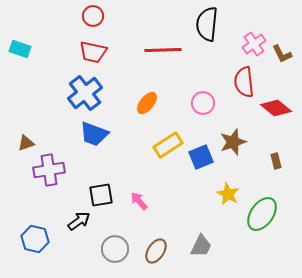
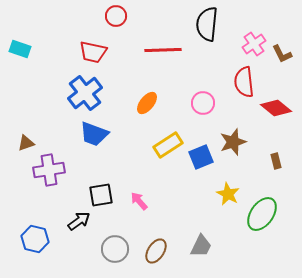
red circle: moved 23 px right
